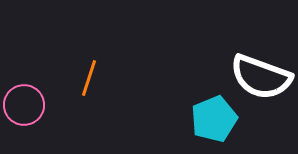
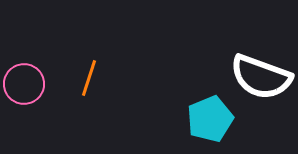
pink circle: moved 21 px up
cyan pentagon: moved 4 px left
